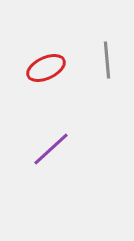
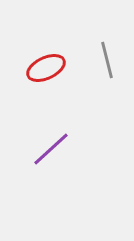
gray line: rotated 9 degrees counterclockwise
